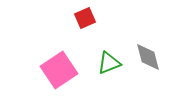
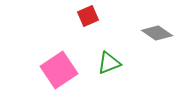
red square: moved 3 px right, 2 px up
gray diamond: moved 9 px right, 24 px up; rotated 40 degrees counterclockwise
